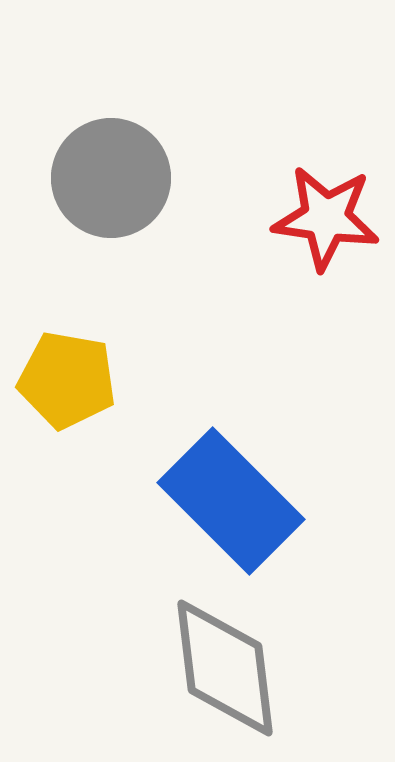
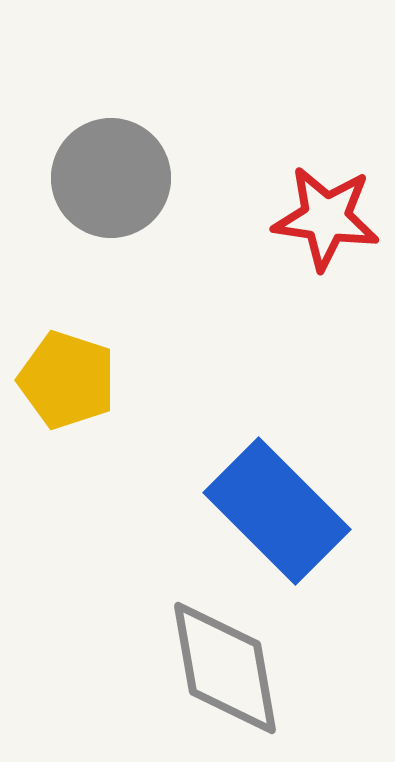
yellow pentagon: rotated 8 degrees clockwise
blue rectangle: moved 46 px right, 10 px down
gray diamond: rotated 3 degrees counterclockwise
